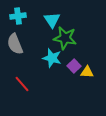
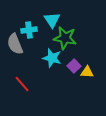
cyan cross: moved 11 px right, 14 px down
